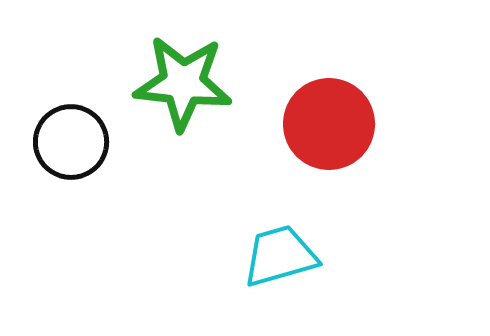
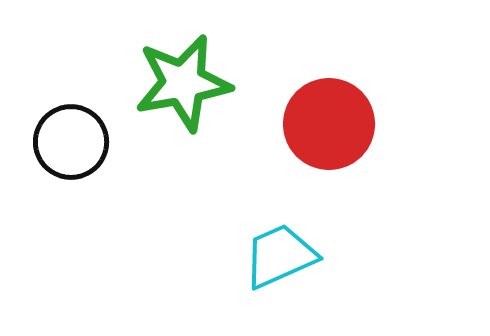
green star: rotated 16 degrees counterclockwise
cyan trapezoid: rotated 8 degrees counterclockwise
